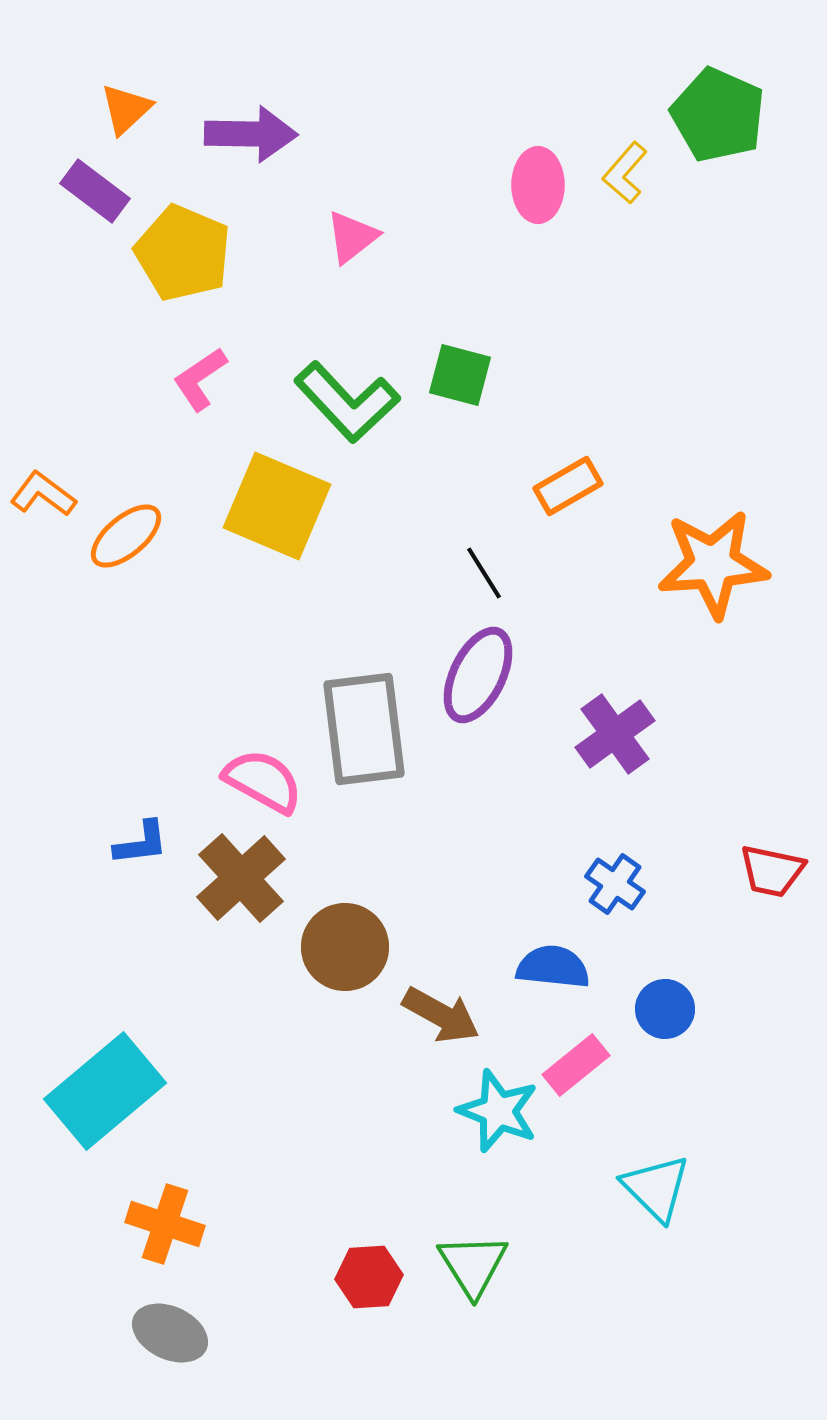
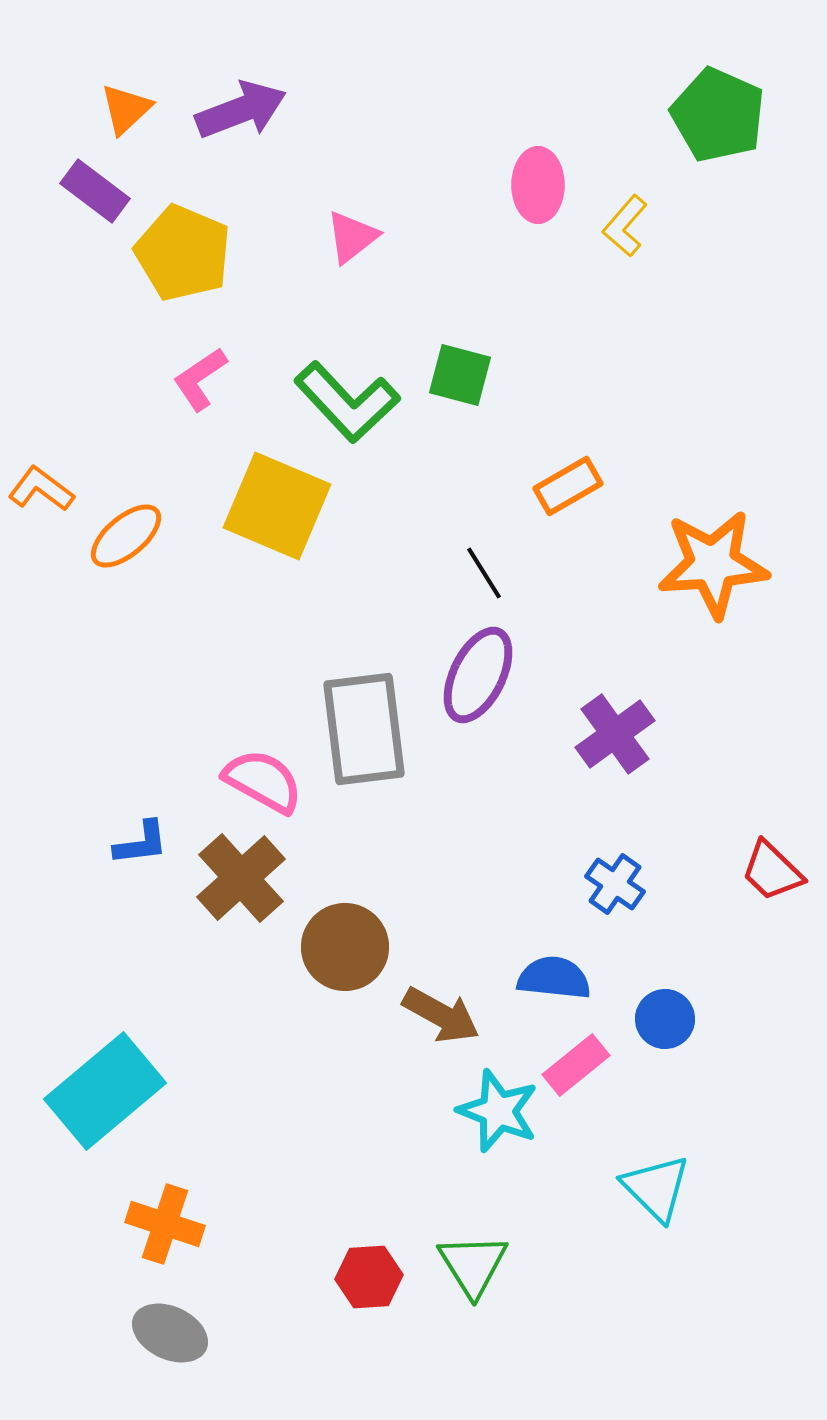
purple arrow: moved 10 px left, 24 px up; rotated 22 degrees counterclockwise
yellow L-shape: moved 53 px down
orange L-shape: moved 2 px left, 5 px up
red trapezoid: rotated 32 degrees clockwise
blue semicircle: moved 1 px right, 11 px down
blue circle: moved 10 px down
